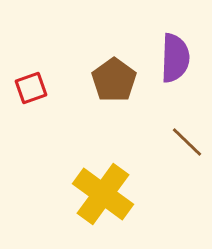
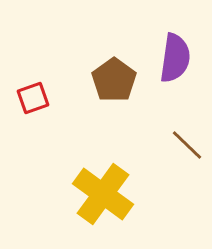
purple semicircle: rotated 6 degrees clockwise
red square: moved 2 px right, 10 px down
brown line: moved 3 px down
